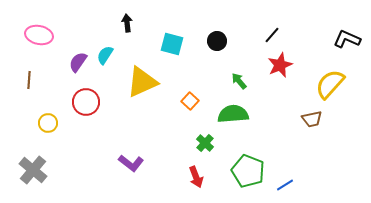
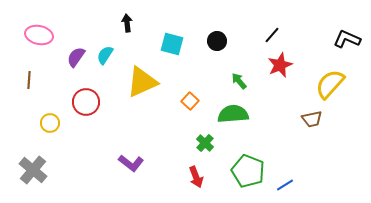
purple semicircle: moved 2 px left, 5 px up
yellow circle: moved 2 px right
